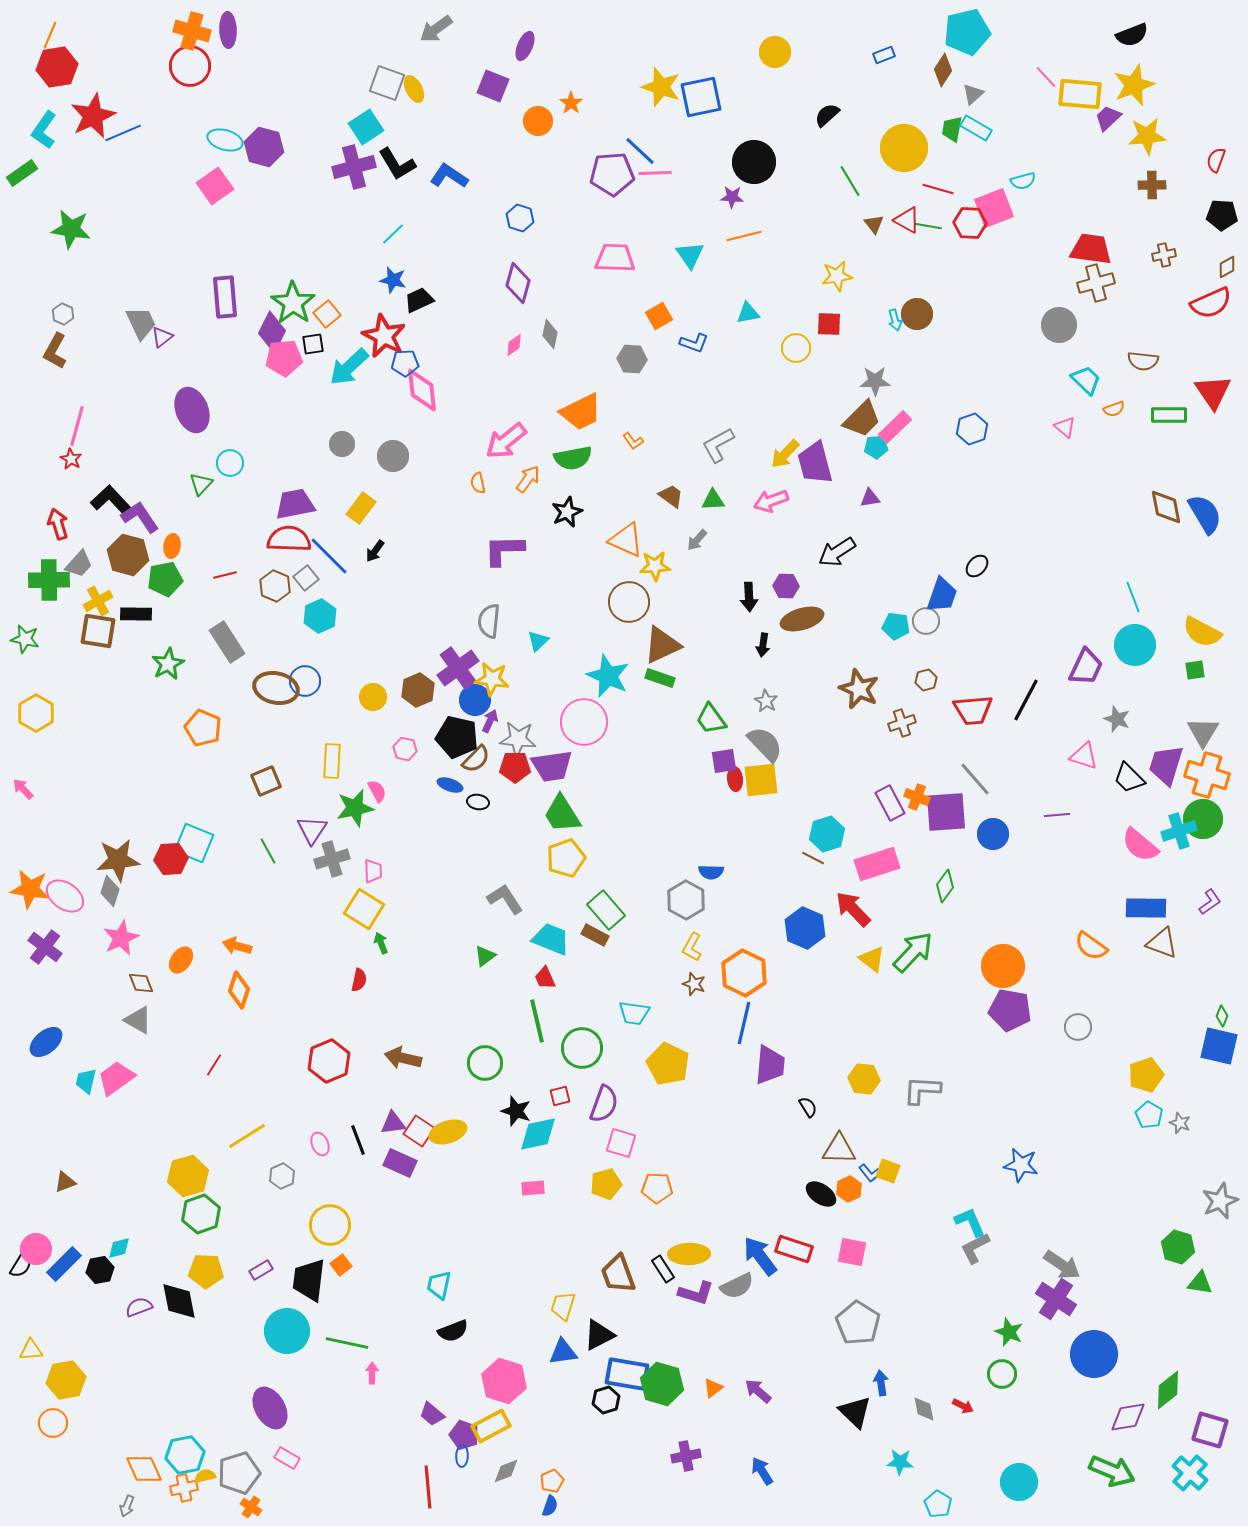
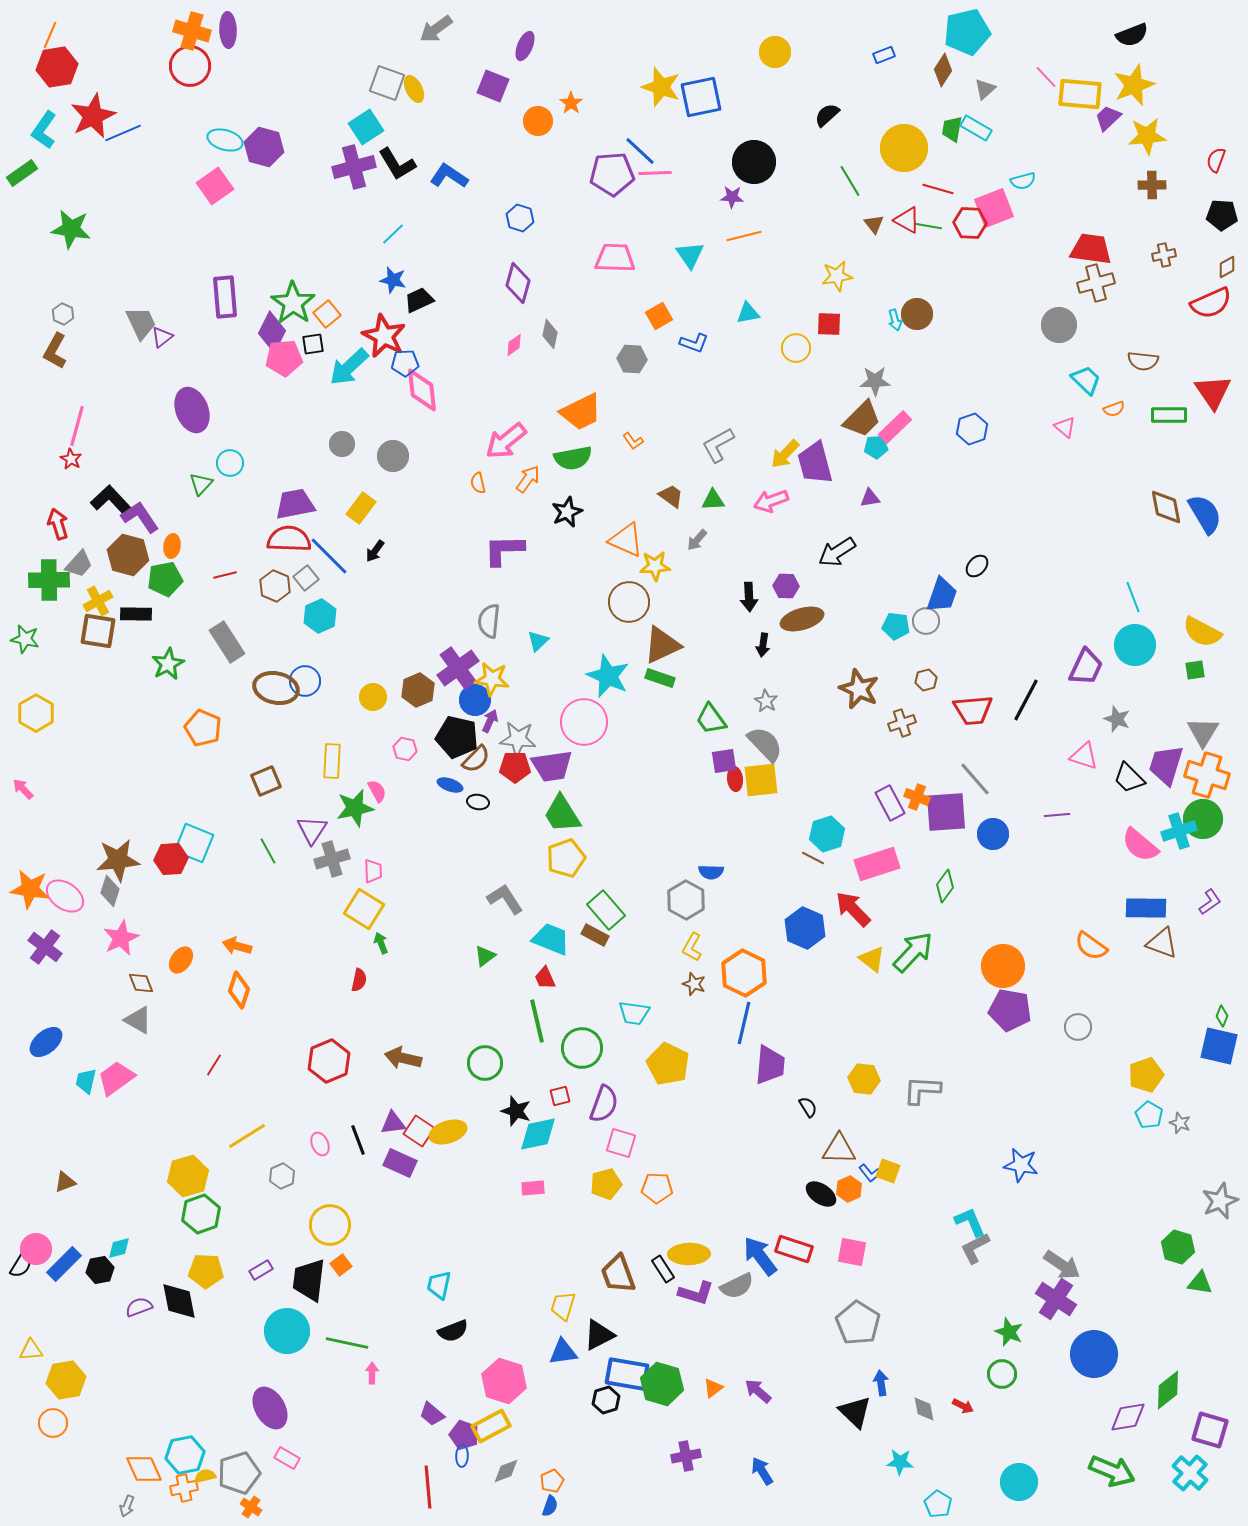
gray triangle at (973, 94): moved 12 px right, 5 px up
